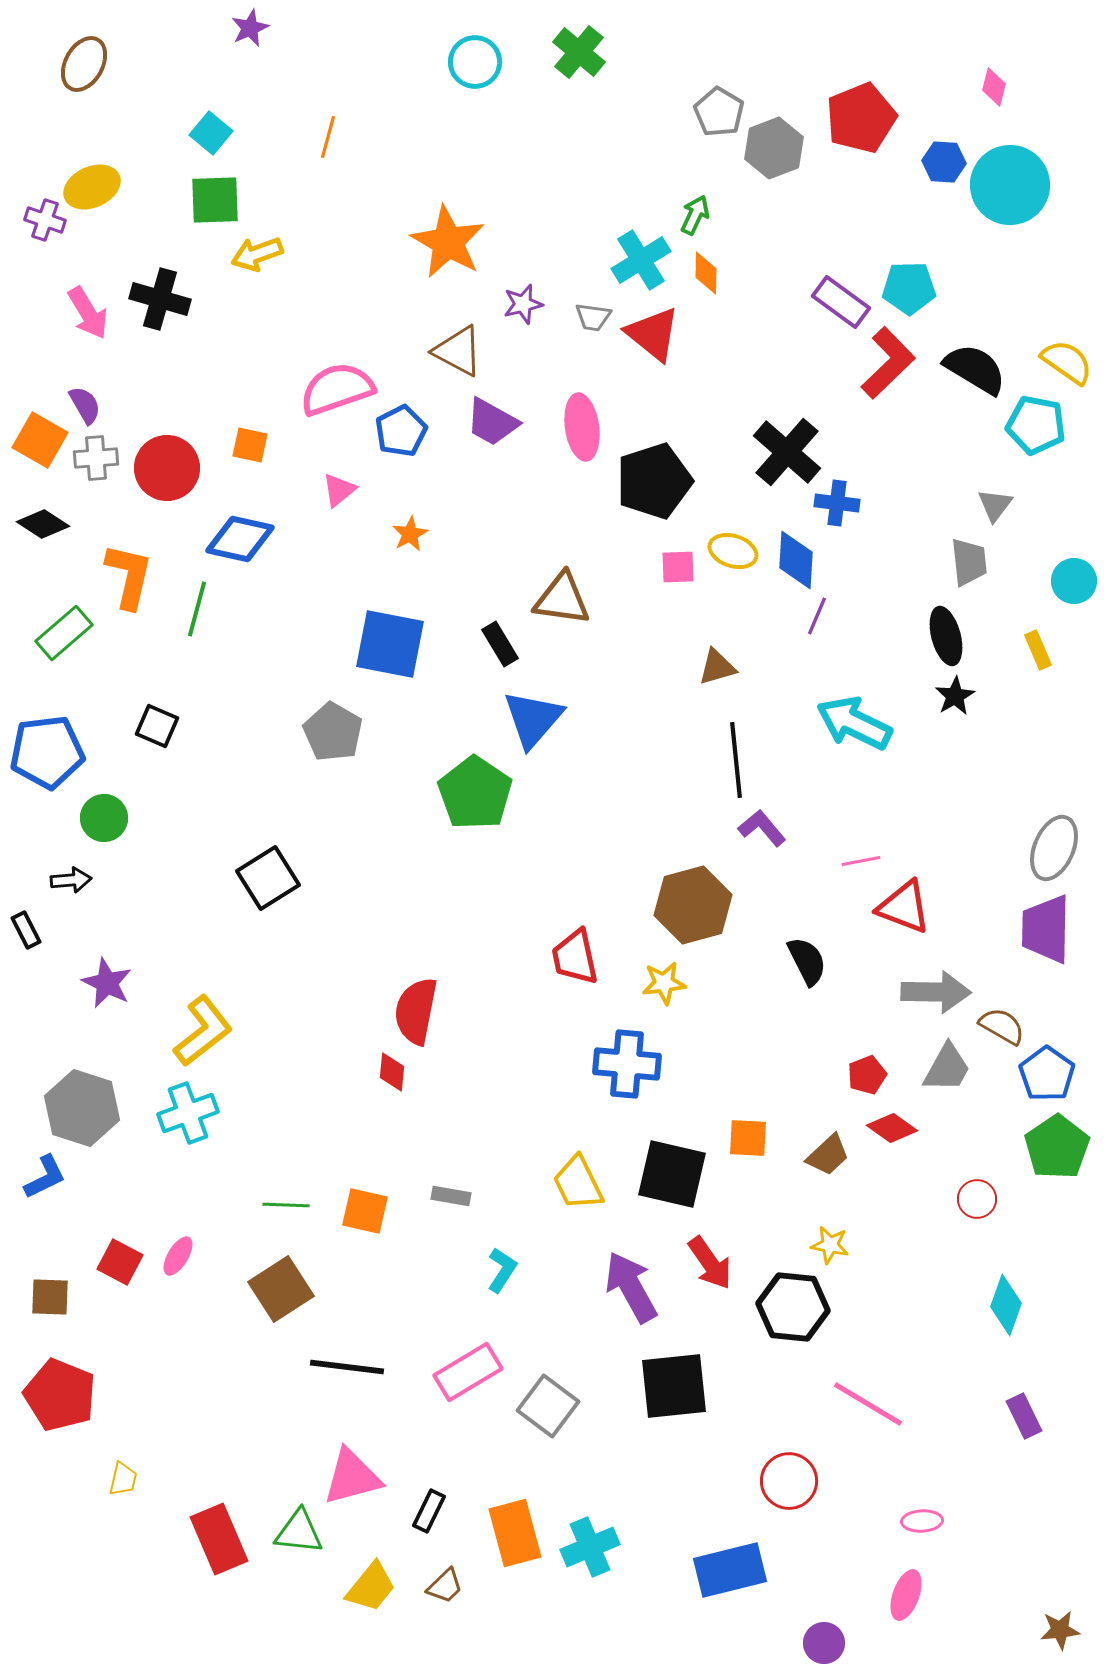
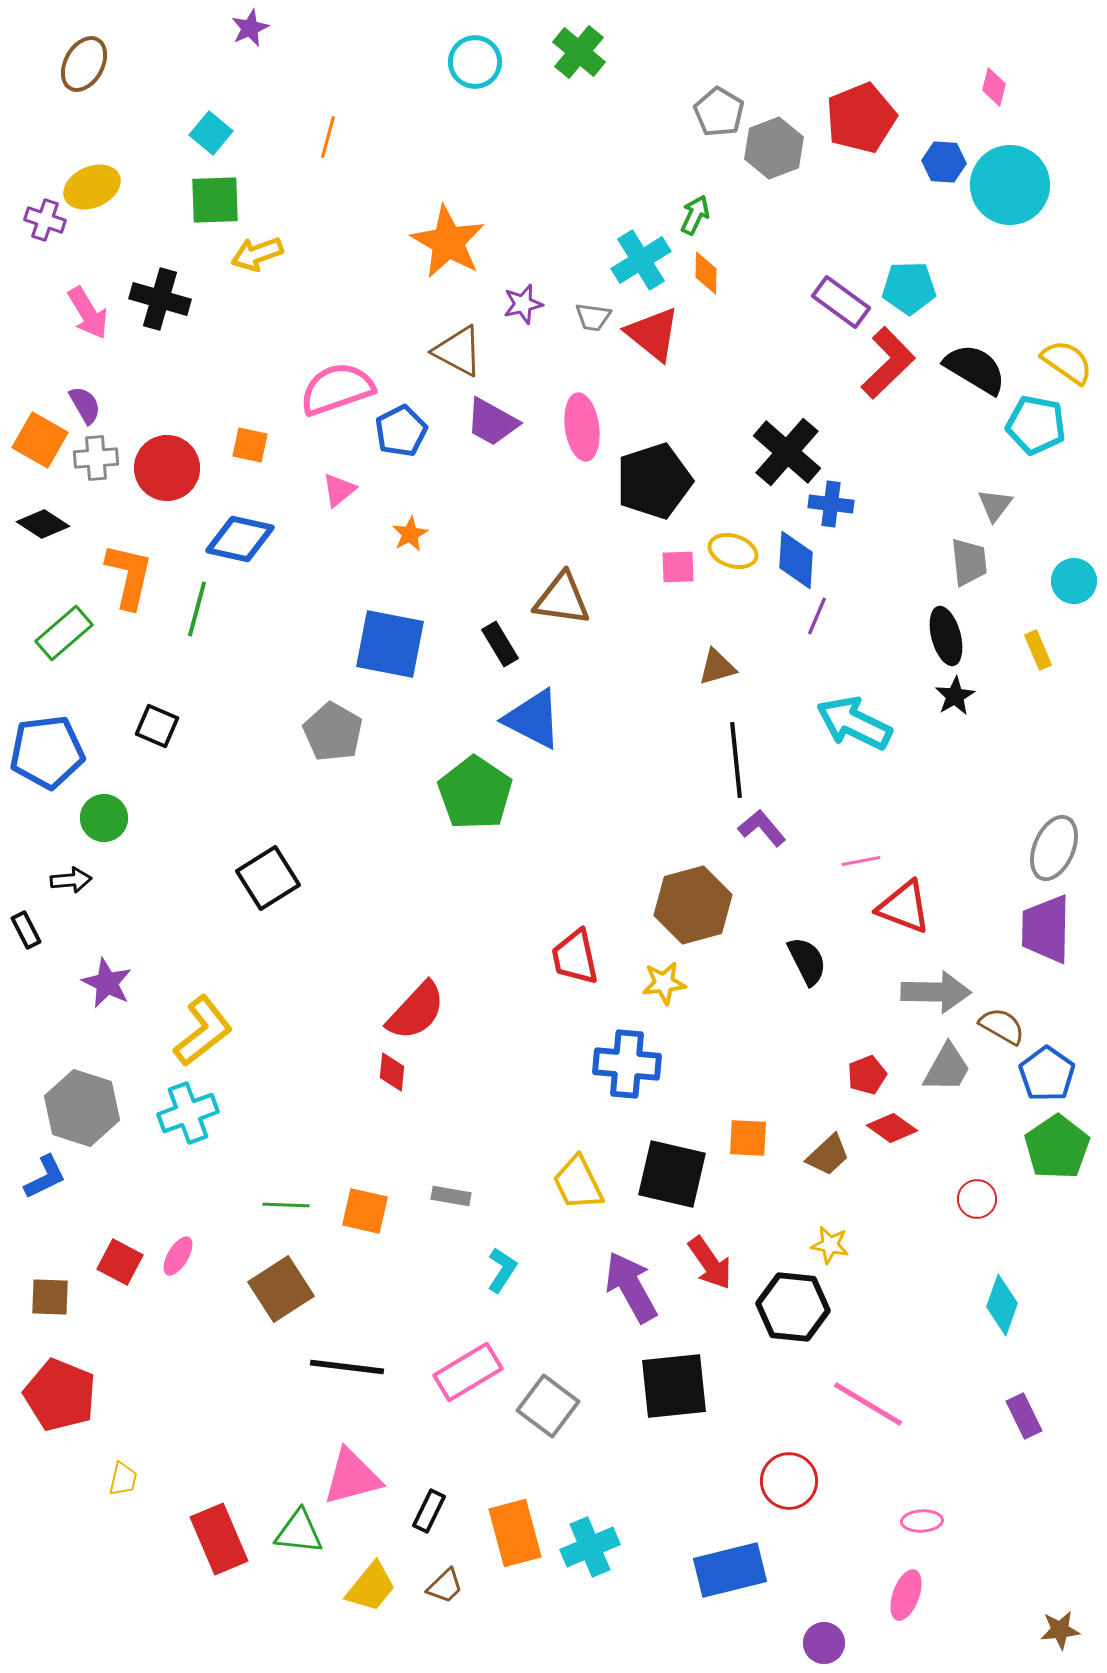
blue cross at (837, 503): moved 6 px left, 1 px down
blue triangle at (533, 719): rotated 44 degrees counterclockwise
red semicircle at (416, 1011): rotated 148 degrees counterclockwise
cyan diamond at (1006, 1305): moved 4 px left
